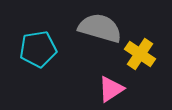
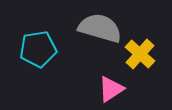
yellow cross: rotated 8 degrees clockwise
